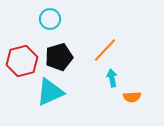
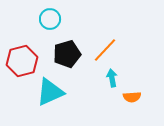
black pentagon: moved 8 px right, 3 px up
